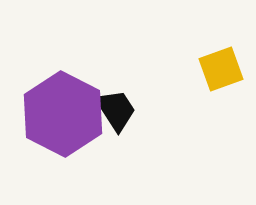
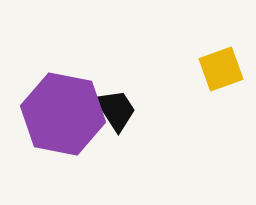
purple hexagon: rotated 16 degrees counterclockwise
